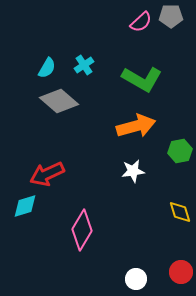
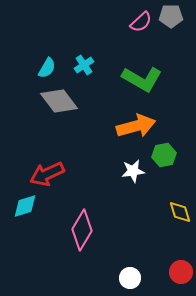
gray diamond: rotated 12 degrees clockwise
green hexagon: moved 16 px left, 4 px down
white circle: moved 6 px left, 1 px up
